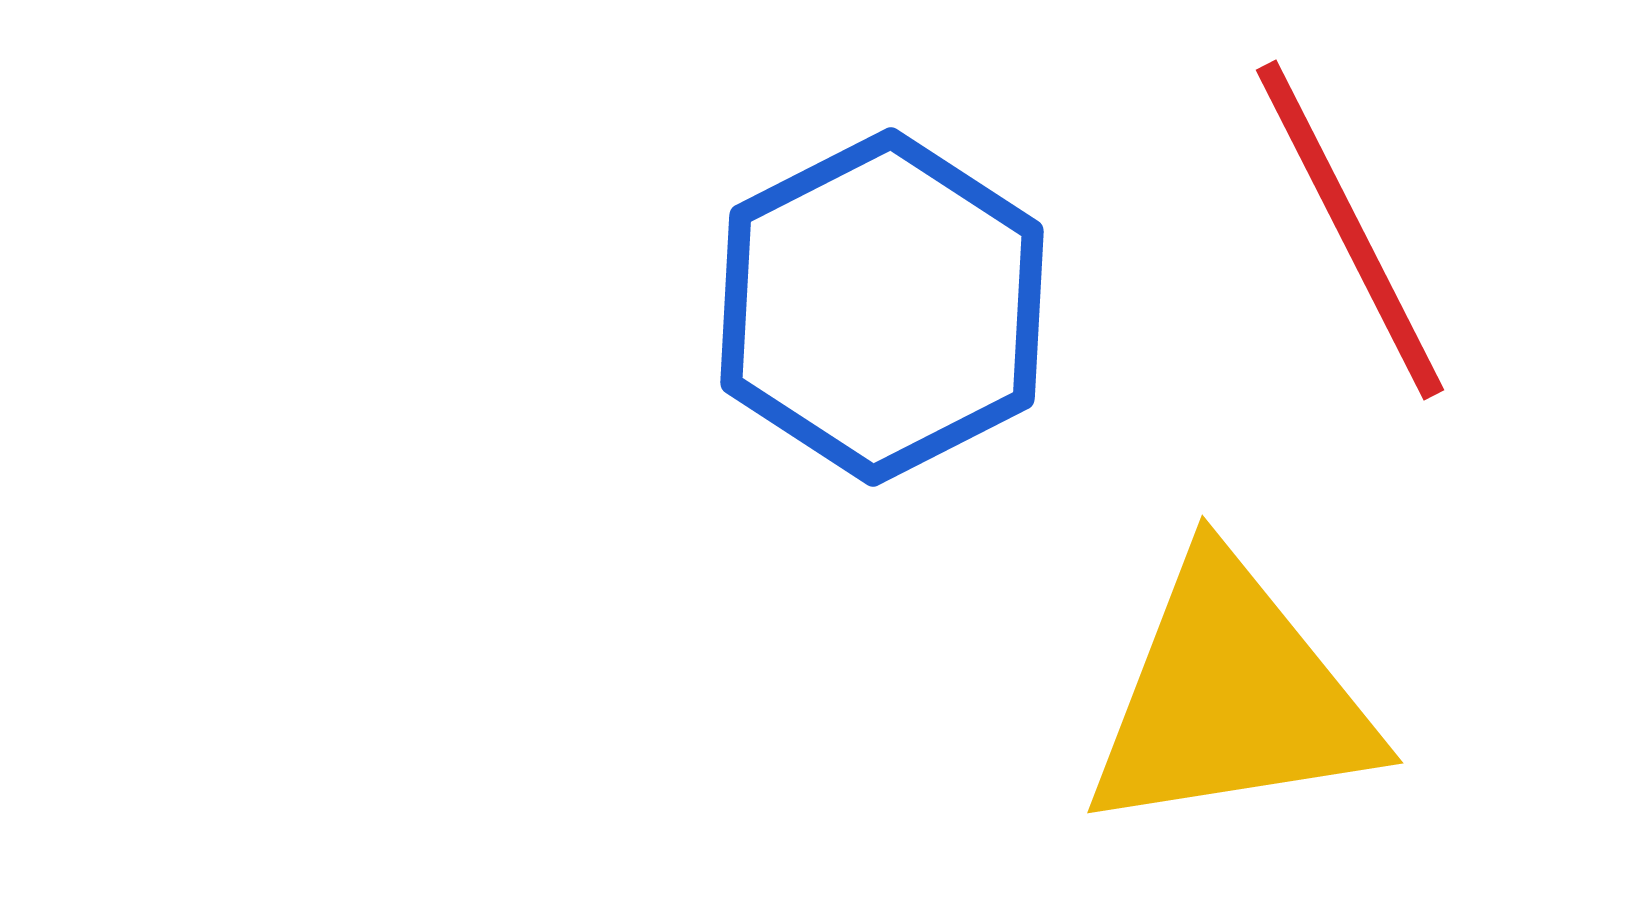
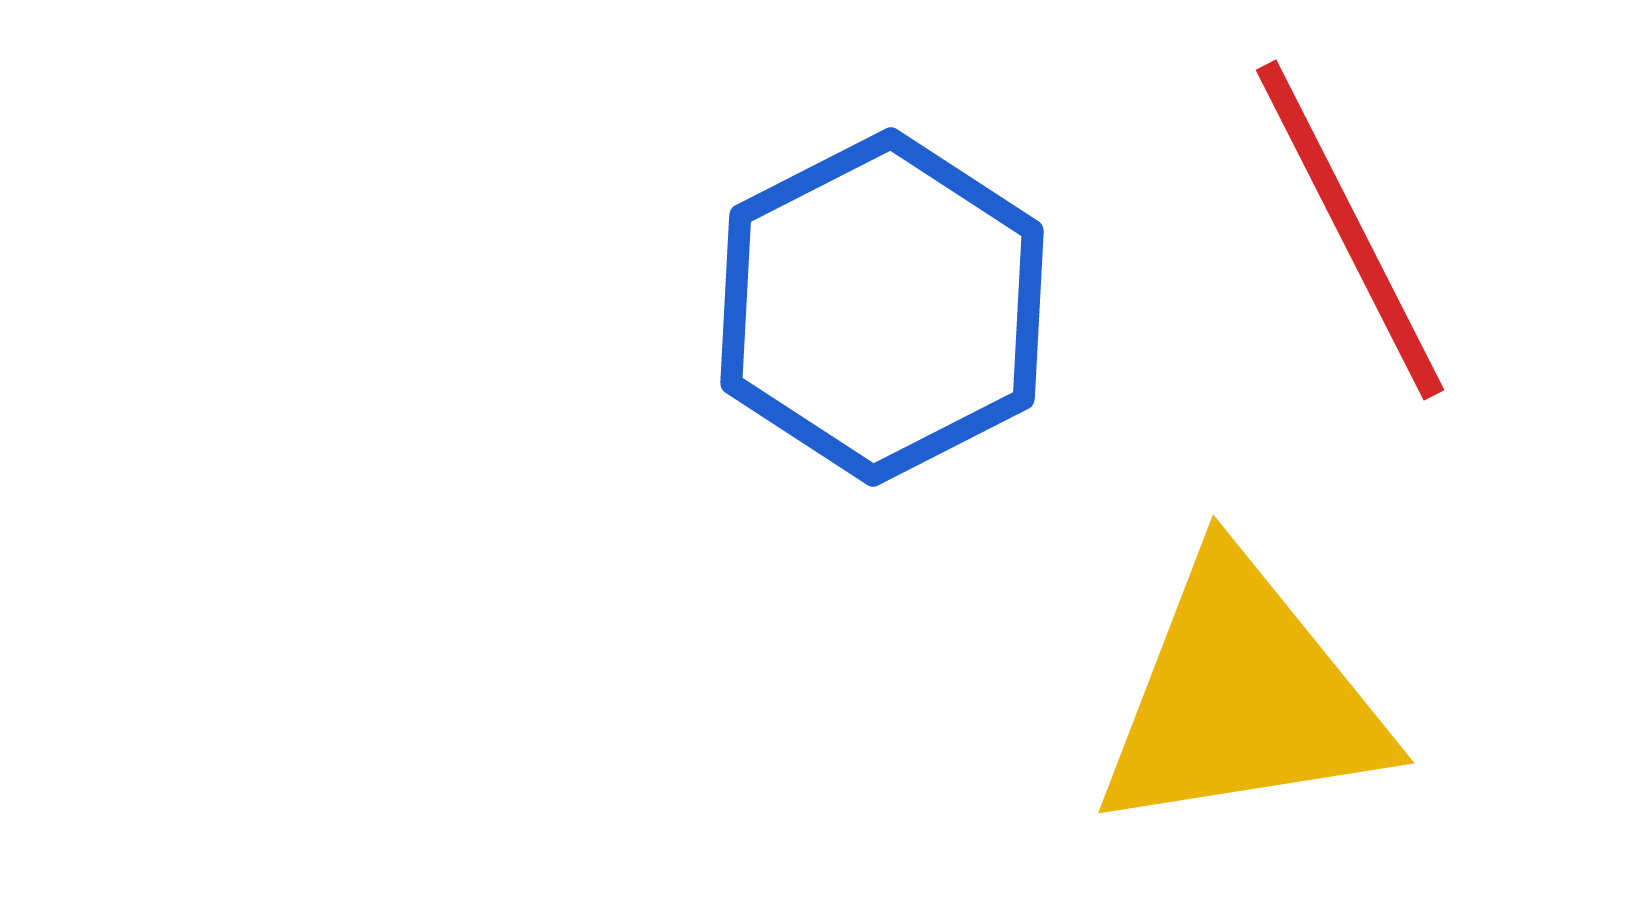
yellow triangle: moved 11 px right
